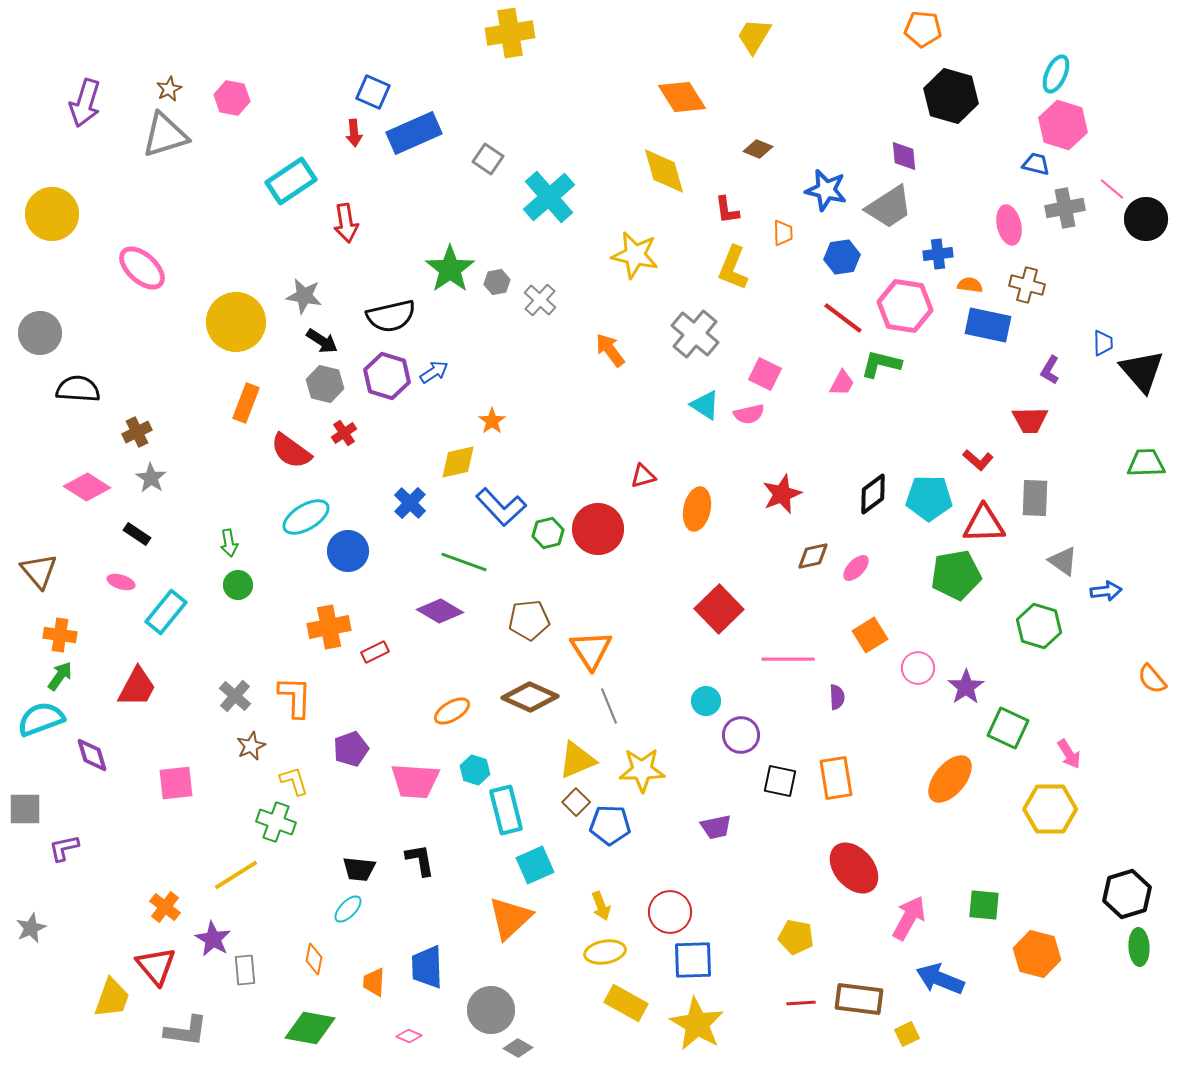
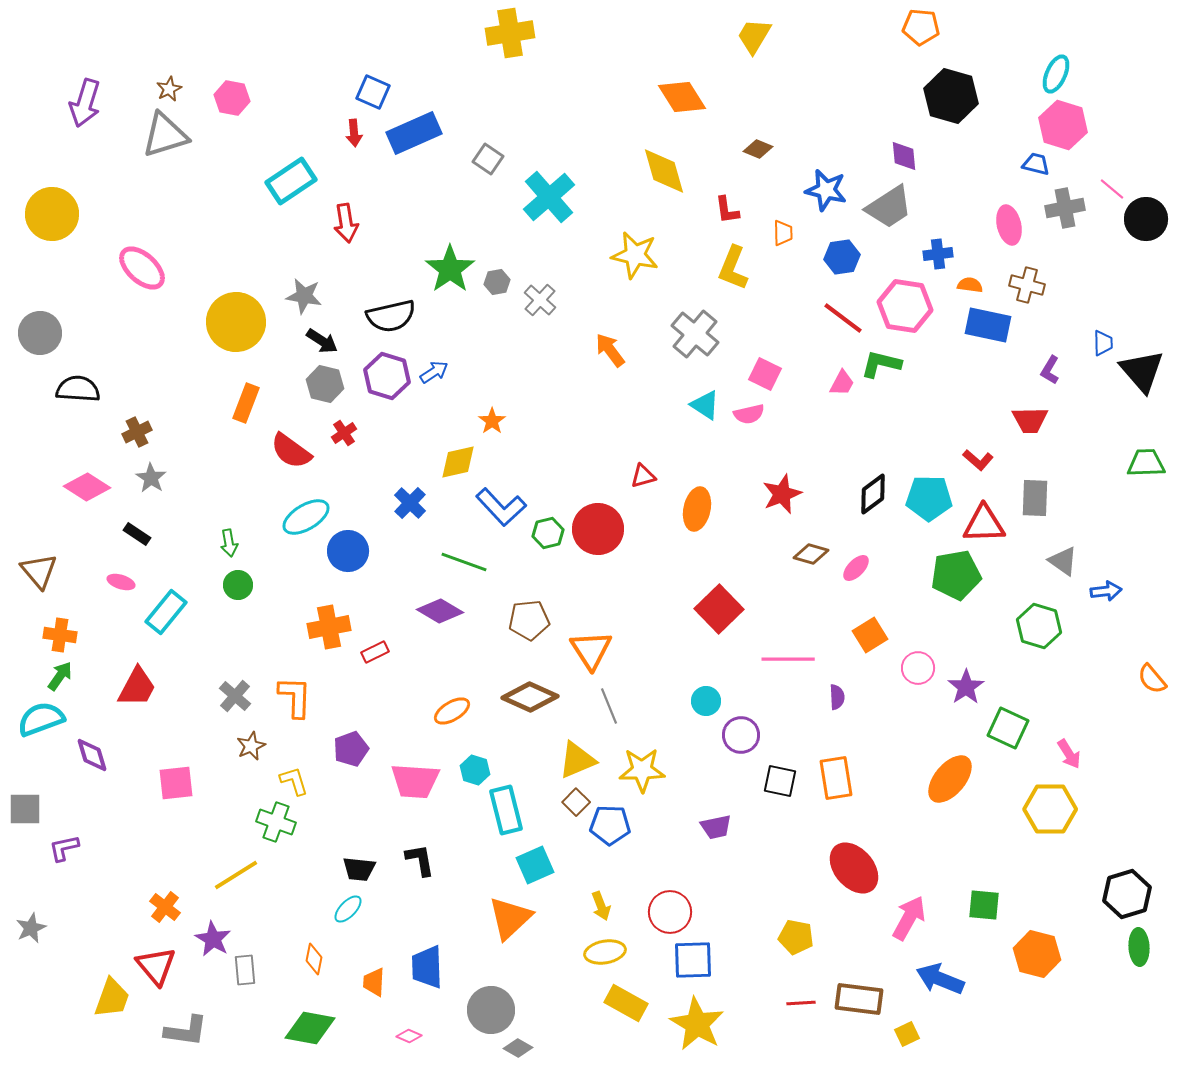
orange pentagon at (923, 29): moved 2 px left, 2 px up
brown diamond at (813, 556): moved 2 px left, 2 px up; rotated 28 degrees clockwise
